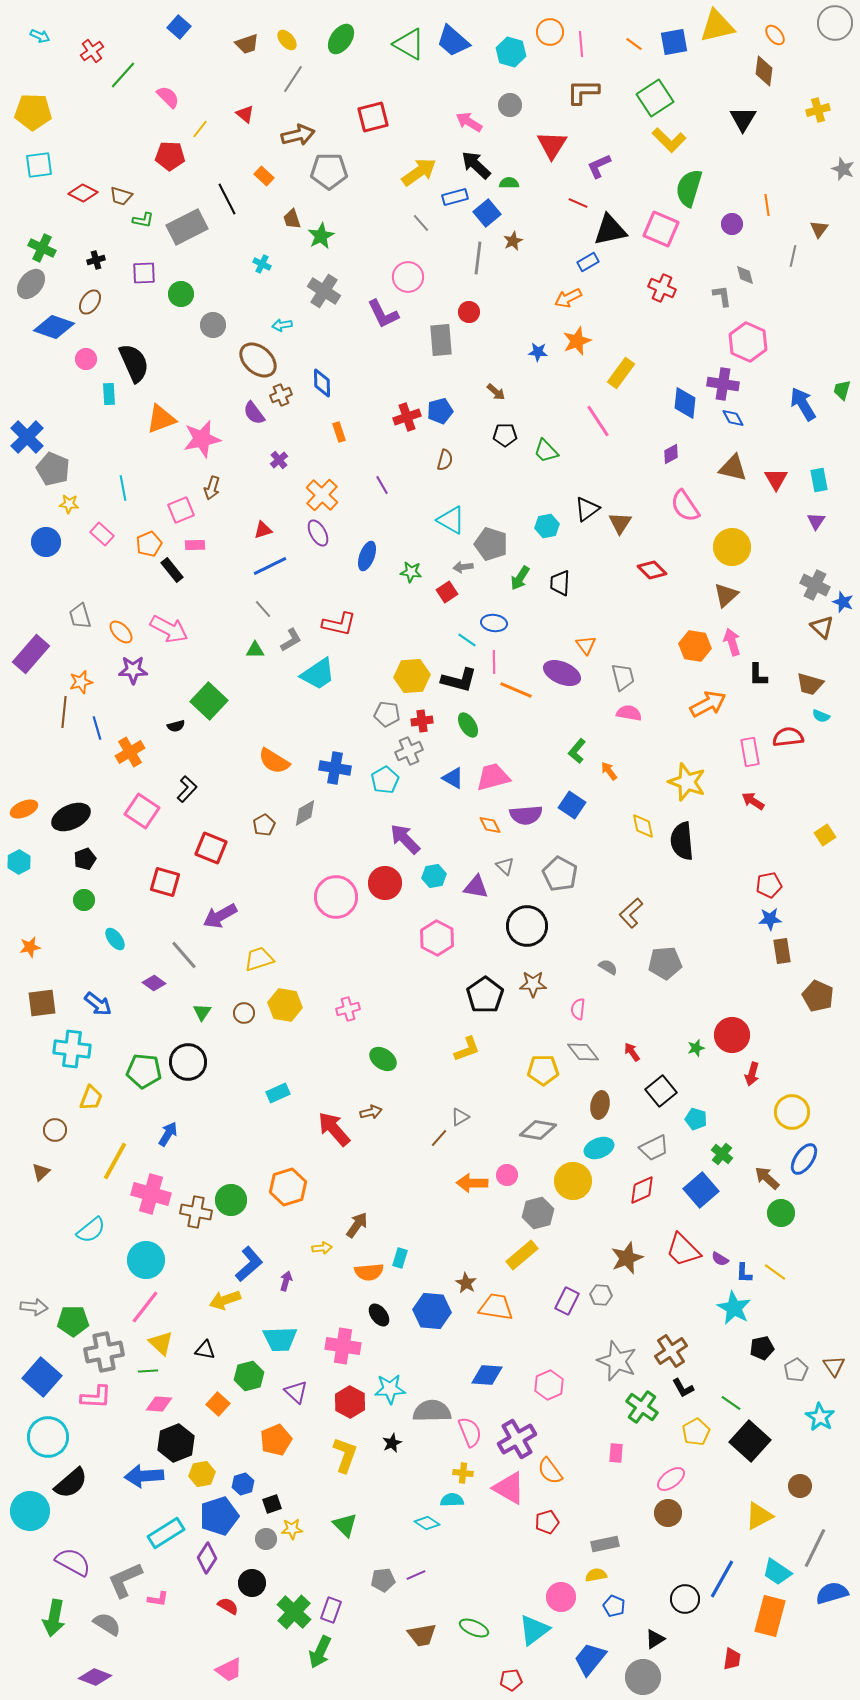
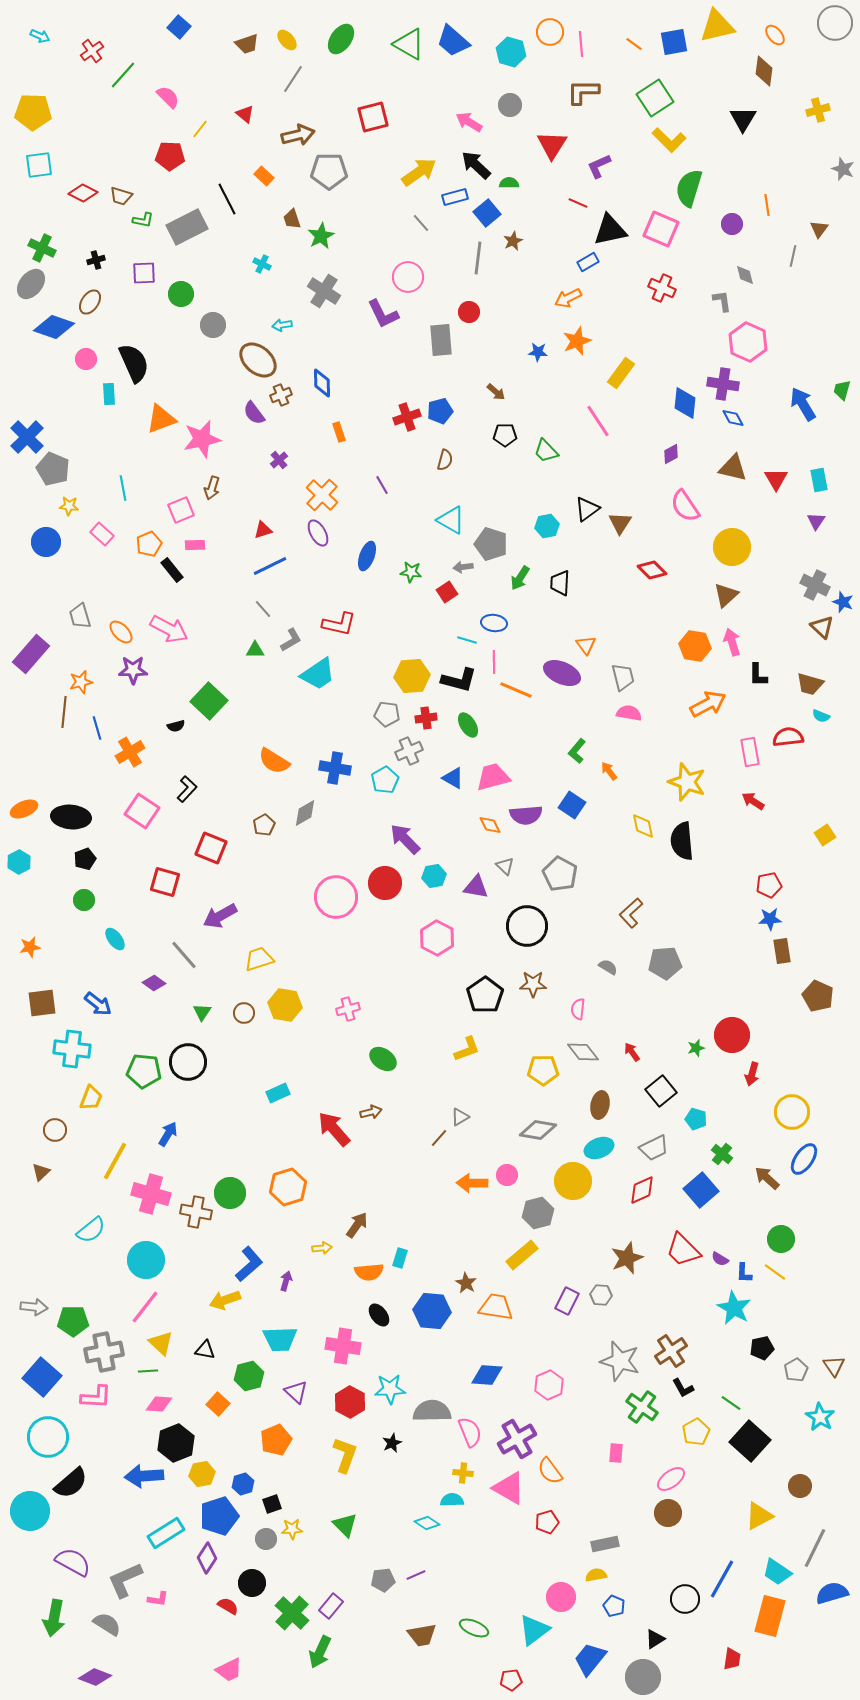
gray L-shape at (722, 296): moved 5 px down
yellow star at (69, 504): moved 2 px down
cyan line at (467, 640): rotated 18 degrees counterclockwise
red cross at (422, 721): moved 4 px right, 3 px up
black ellipse at (71, 817): rotated 30 degrees clockwise
green circle at (231, 1200): moved 1 px left, 7 px up
green circle at (781, 1213): moved 26 px down
gray star at (617, 1361): moved 3 px right; rotated 6 degrees counterclockwise
purple rectangle at (331, 1610): moved 4 px up; rotated 20 degrees clockwise
green cross at (294, 1612): moved 2 px left, 1 px down
